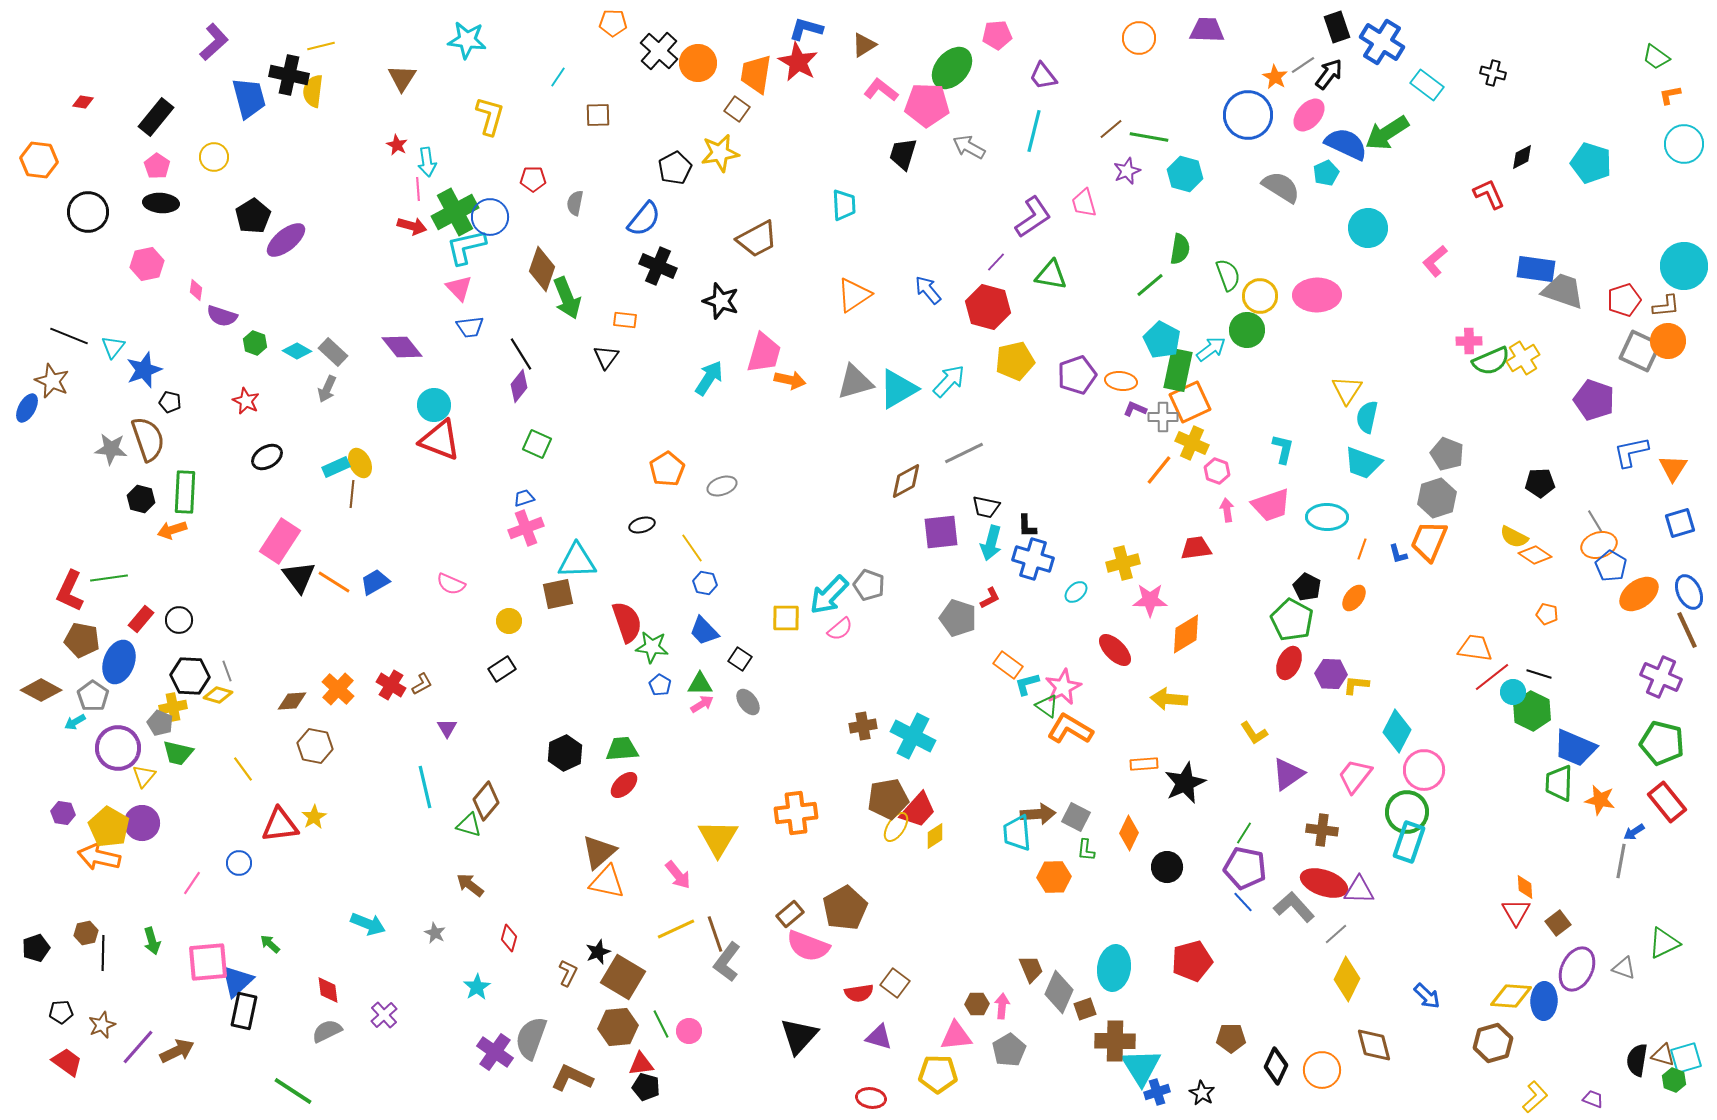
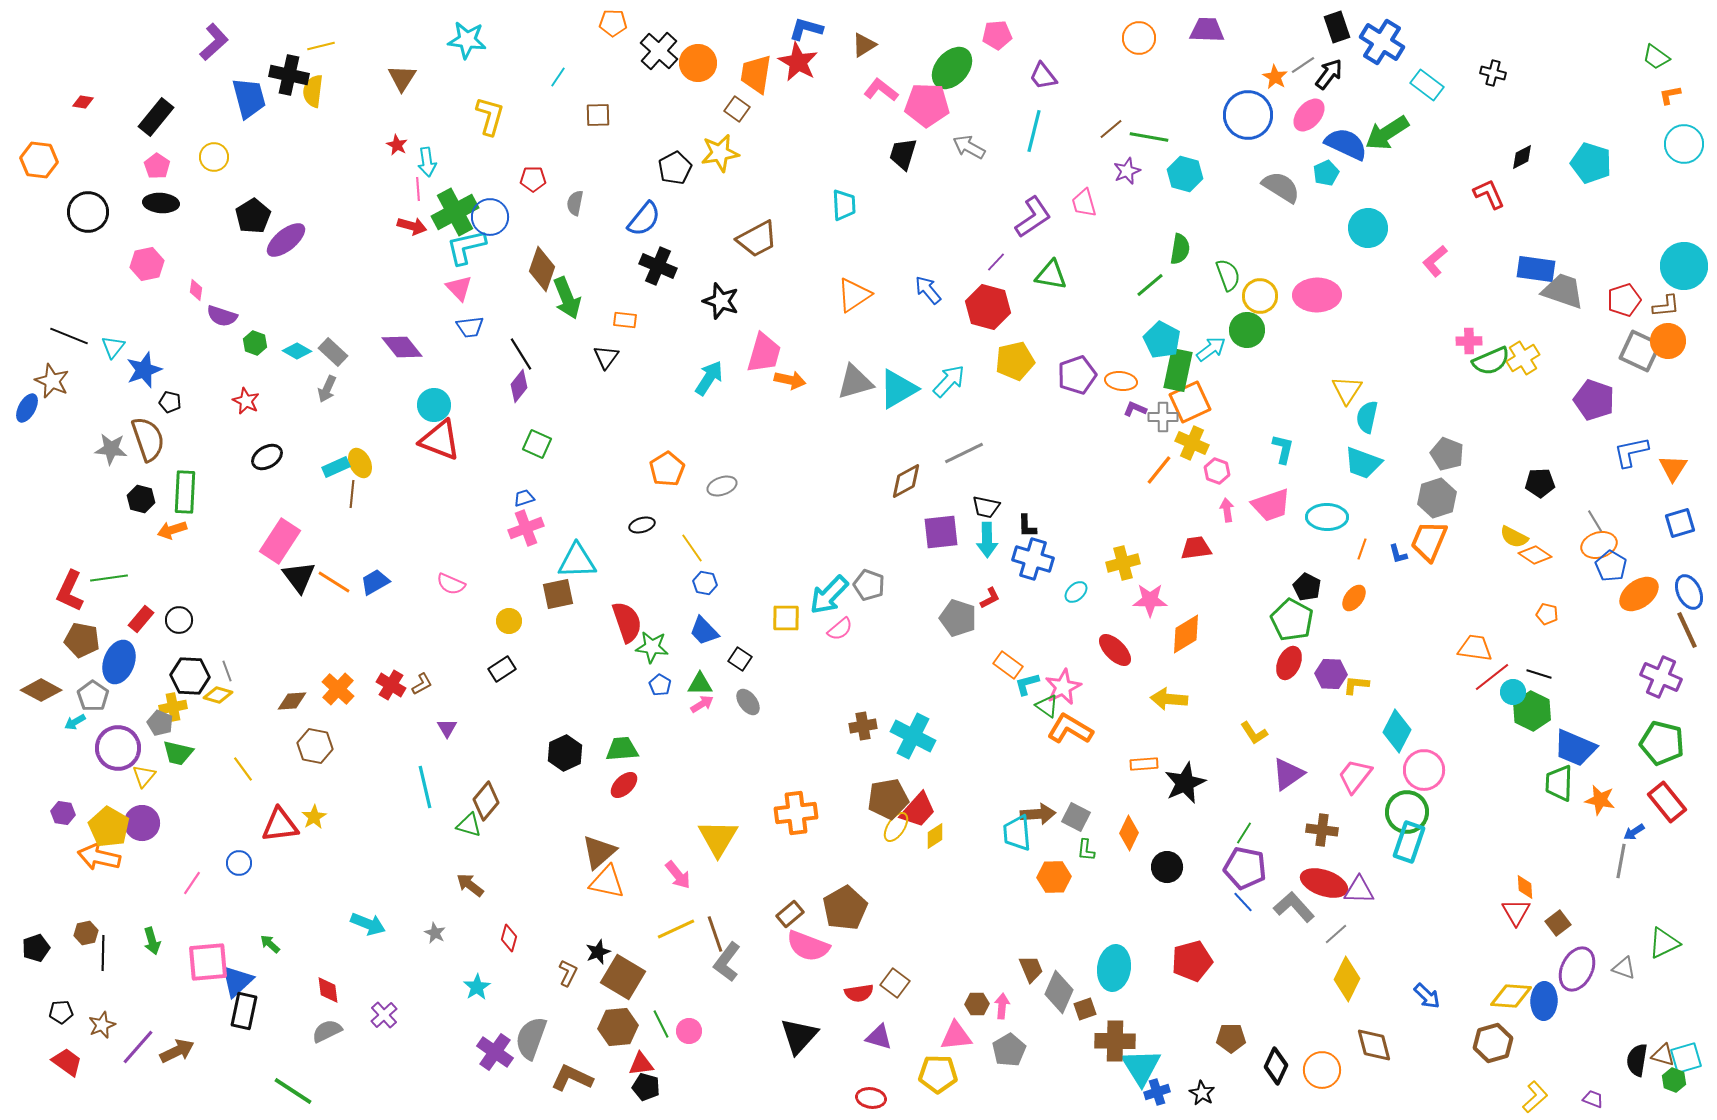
cyan arrow at (991, 543): moved 4 px left, 3 px up; rotated 16 degrees counterclockwise
